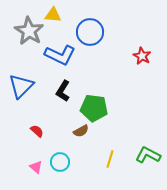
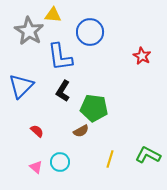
blue L-shape: moved 2 px down; rotated 56 degrees clockwise
